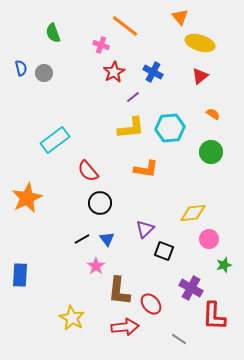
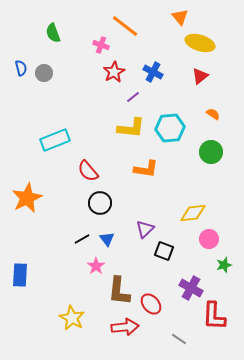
yellow L-shape: rotated 12 degrees clockwise
cyan rectangle: rotated 16 degrees clockwise
